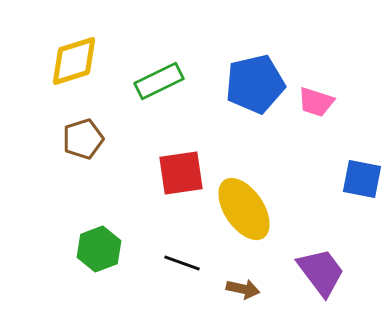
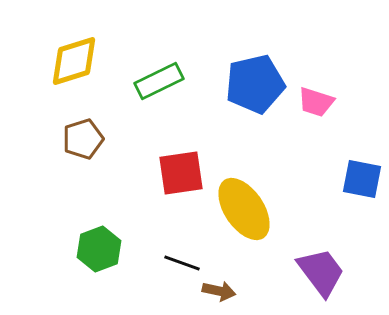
brown arrow: moved 24 px left, 2 px down
